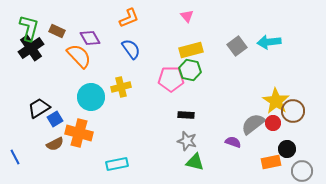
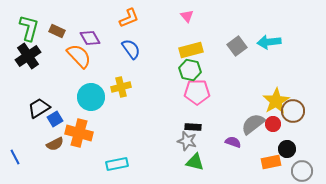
black cross: moved 3 px left, 8 px down
pink pentagon: moved 26 px right, 13 px down
yellow star: rotated 8 degrees clockwise
black rectangle: moved 7 px right, 12 px down
red circle: moved 1 px down
